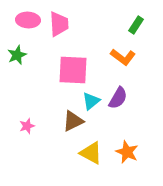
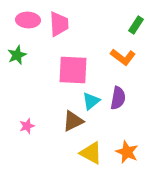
purple semicircle: rotated 20 degrees counterclockwise
